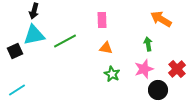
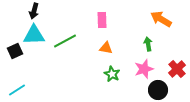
cyan triangle: rotated 10 degrees clockwise
